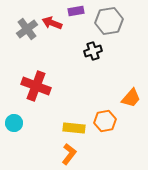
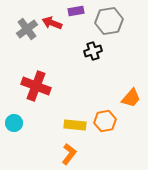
yellow rectangle: moved 1 px right, 3 px up
